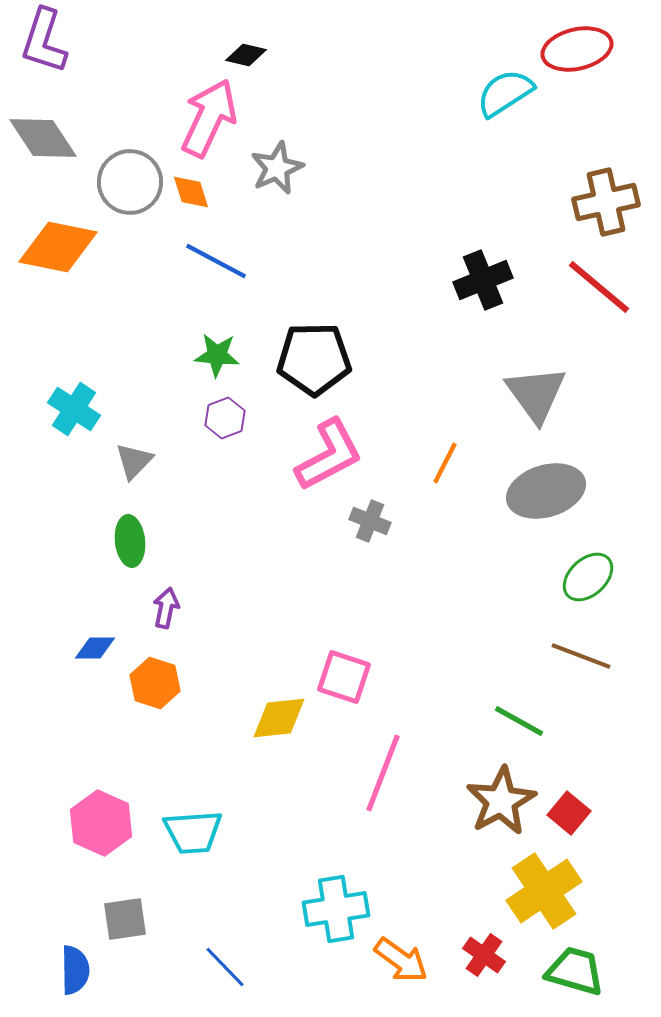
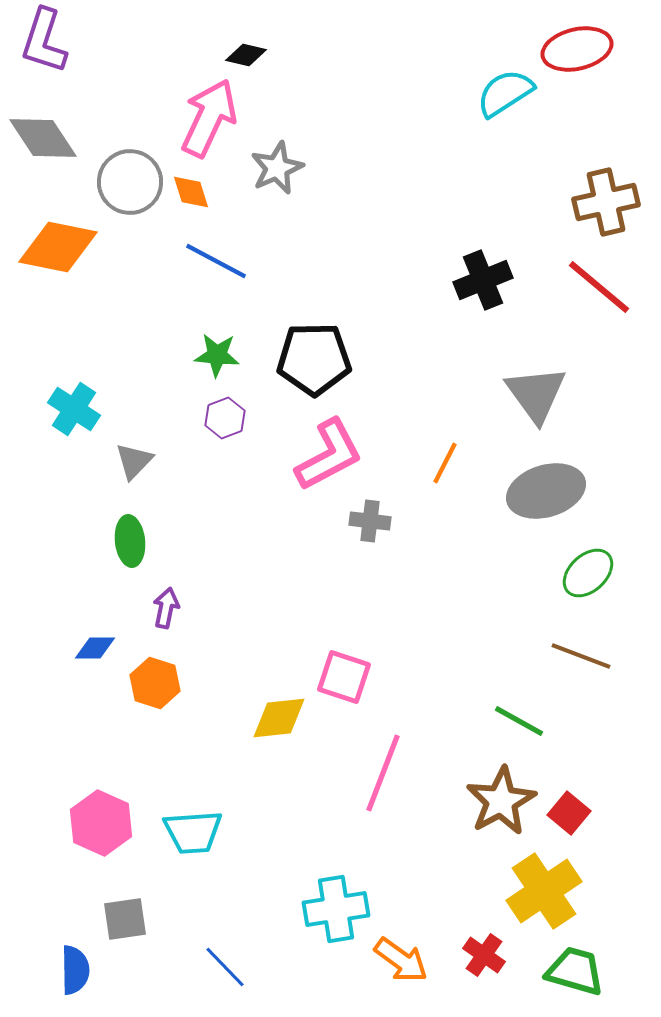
gray cross at (370, 521): rotated 15 degrees counterclockwise
green ellipse at (588, 577): moved 4 px up
